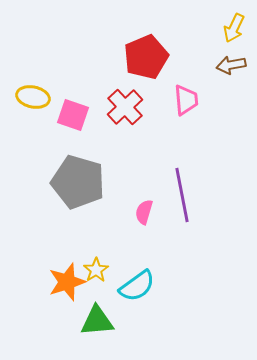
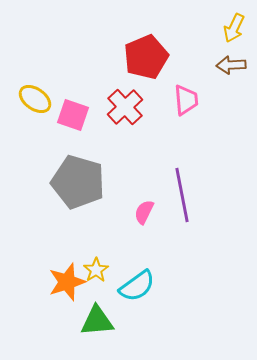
brown arrow: rotated 8 degrees clockwise
yellow ellipse: moved 2 px right, 2 px down; rotated 24 degrees clockwise
pink semicircle: rotated 10 degrees clockwise
